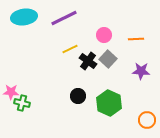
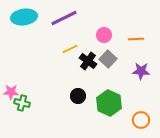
orange circle: moved 6 px left
